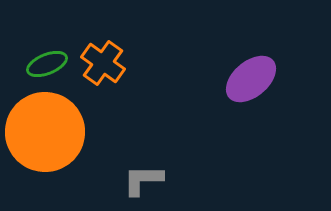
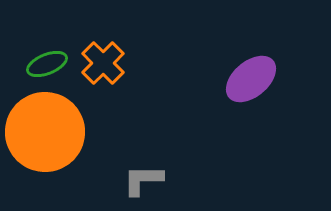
orange cross: rotated 9 degrees clockwise
